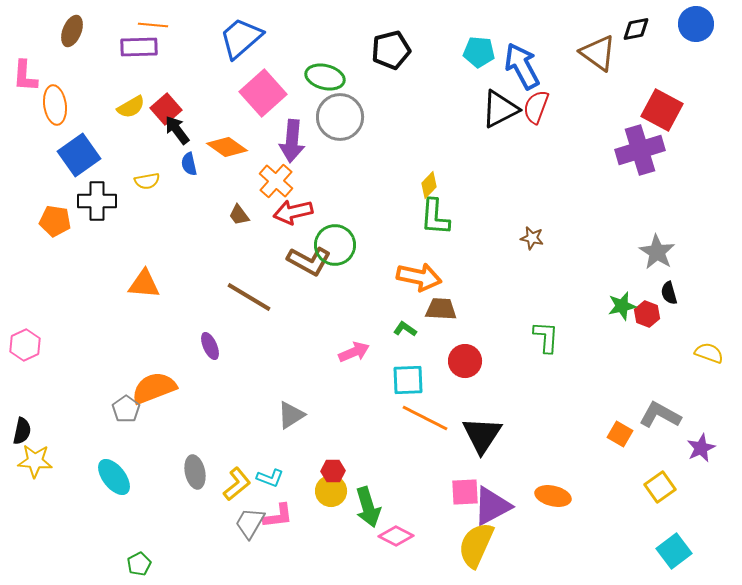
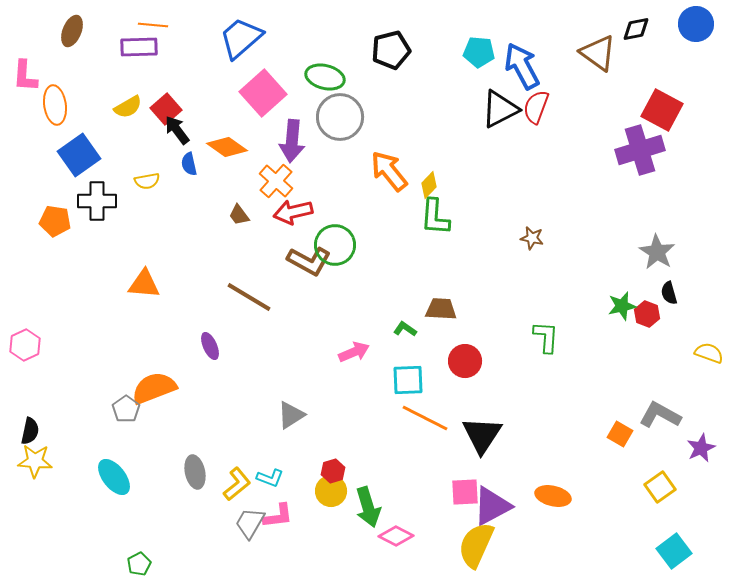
yellow semicircle at (131, 107): moved 3 px left
orange arrow at (419, 277): moved 30 px left, 106 px up; rotated 141 degrees counterclockwise
black semicircle at (22, 431): moved 8 px right
red hexagon at (333, 471): rotated 15 degrees counterclockwise
